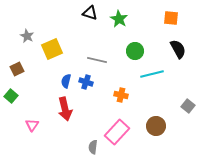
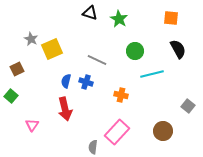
gray star: moved 4 px right, 3 px down
gray line: rotated 12 degrees clockwise
brown circle: moved 7 px right, 5 px down
